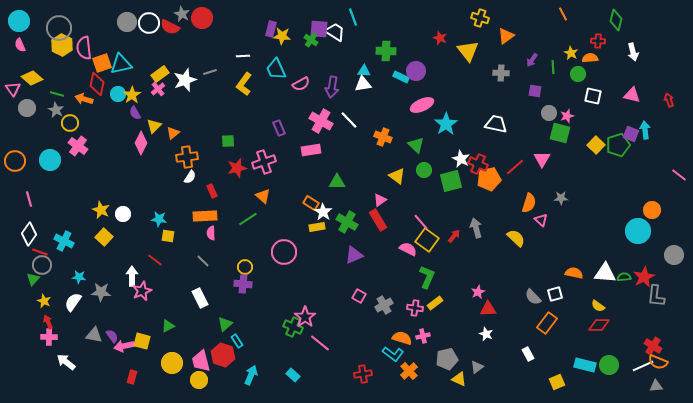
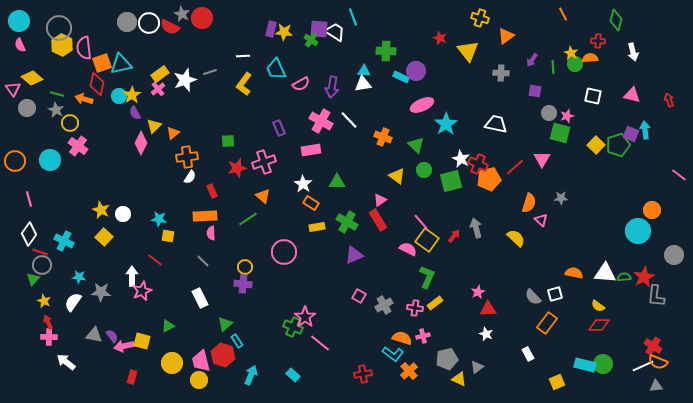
yellow star at (282, 36): moved 2 px right, 4 px up
green circle at (578, 74): moved 3 px left, 10 px up
cyan circle at (118, 94): moved 1 px right, 2 px down
white star at (323, 212): moved 20 px left, 28 px up
green circle at (609, 365): moved 6 px left, 1 px up
